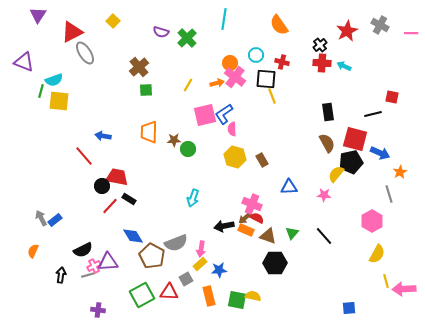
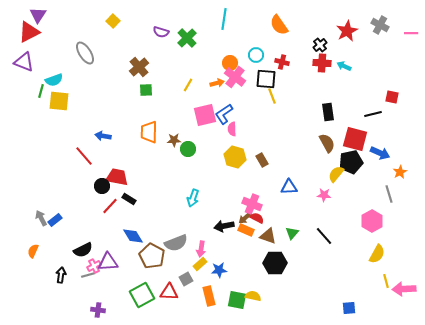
red triangle at (72, 32): moved 43 px left
